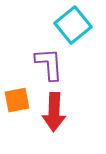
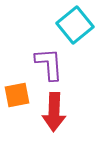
cyan square: moved 2 px right
orange square: moved 5 px up
